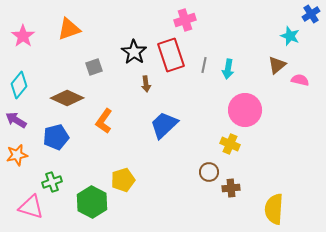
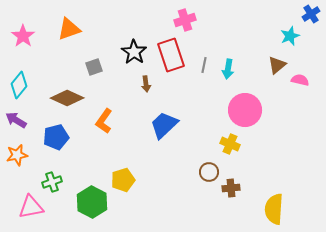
cyan star: rotated 30 degrees clockwise
pink triangle: rotated 28 degrees counterclockwise
